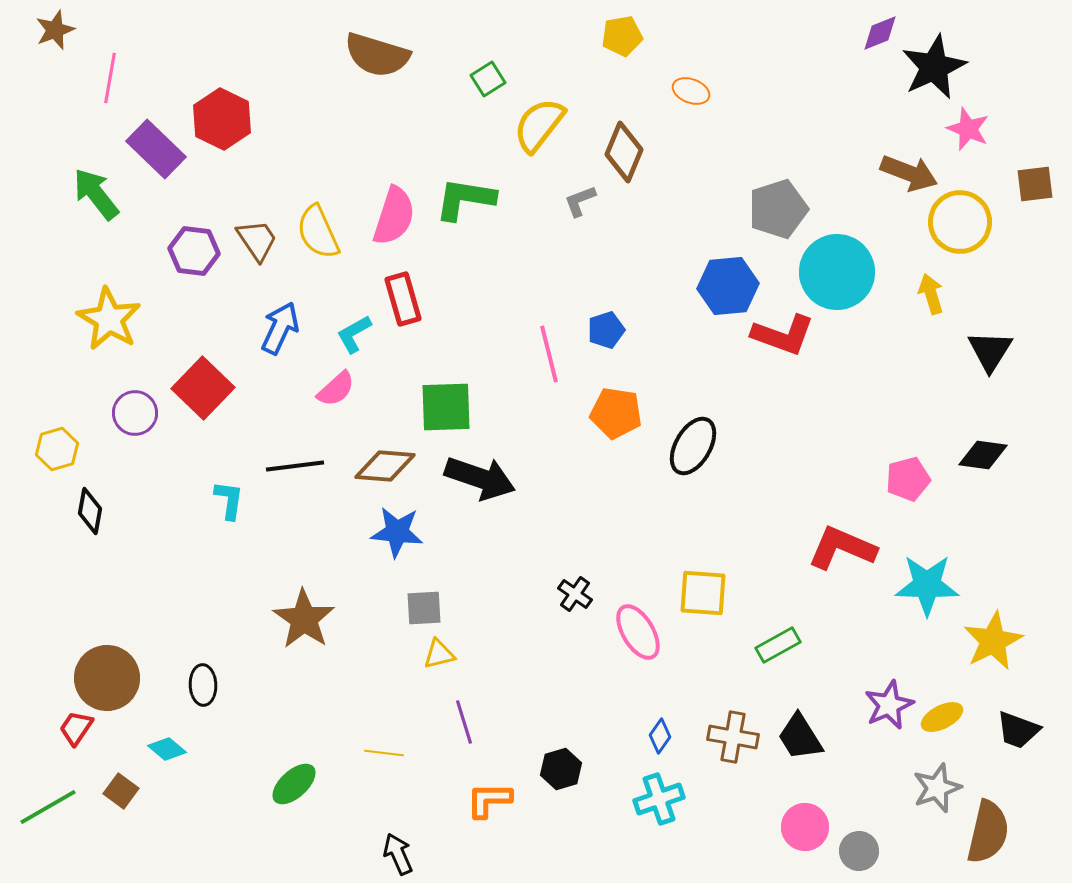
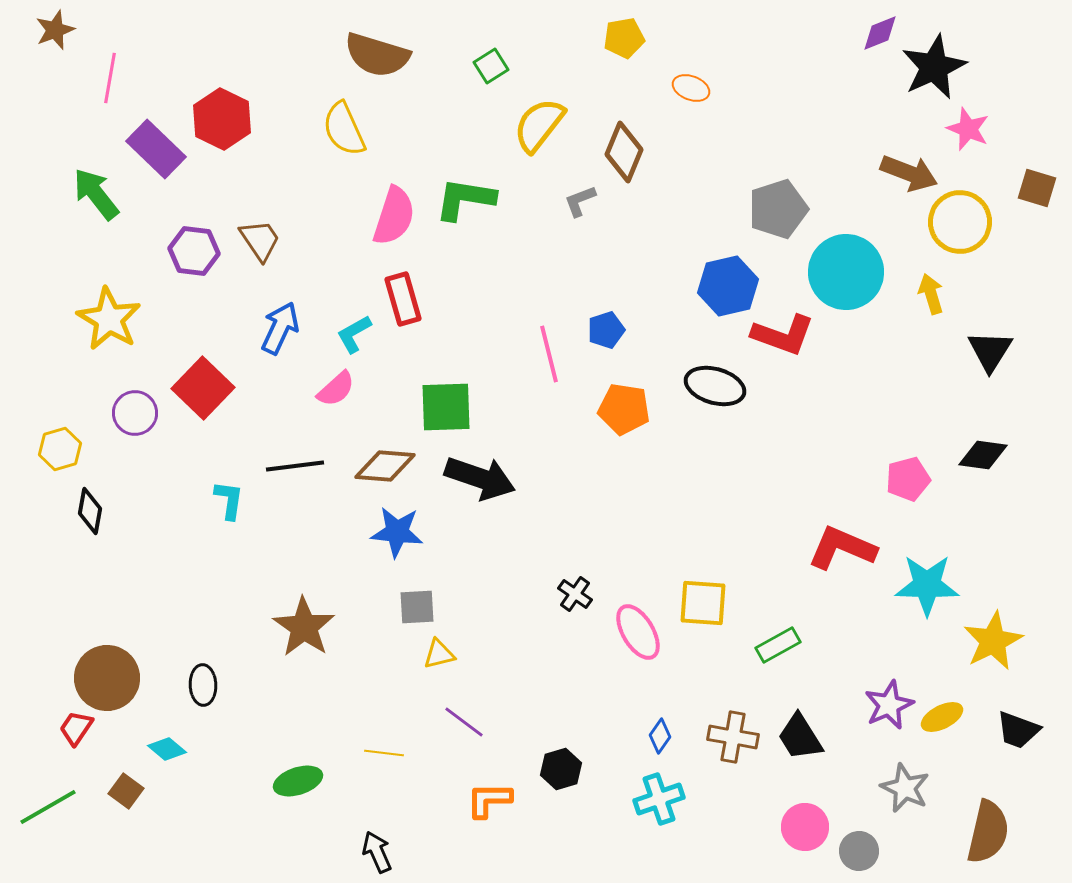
yellow pentagon at (622, 36): moved 2 px right, 2 px down
green square at (488, 79): moved 3 px right, 13 px up
orange ellipse at (691, 91): moved 3 px up
brown square at (1035, 184): moved 2 px right, 4 px down; rotated 24 degrees clockwise
yellow semicircle at (318, 232): moved 26 px right, 103 px up
brown trapezoid at (257, 240): moved 3 px right
cyan circle at (837, 272): moved 9 px right
blue hexagon at (728, 286): rotated 8 degrees counterclockwise
orange pentagon at (616, 413): moved 8 px right, 4 px up
black ellipse at (693, 446): moved 22 px right, 60 px up; rotated 76 degrees clockwise
yellow hexagon at (57, 449): moved 3 px right
yellow square at (703, 593): moved 10 px down
gray square at (424, 608): moved 7 px left, 1 px up
brown star at (304, 619): moved 8 px down
purple line at (464, 722): rotated 36 degrees counterclockwise
green ellipse at (294, 784): moved 4 px right, 3 px up; rotated 24 degrees clockwise
gray star at (937, 788): moved 32 px left; rotated 27 degrees counterclockwise
brown square at (121, 791): moved 5 px right
black arrow at (398, 854): moved 21 px left, 2 px up
